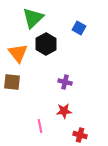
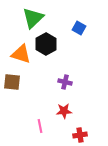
orange triangle: moved 3 px right, 1 px down; rotated 35 degrees counterclockwise
red cross: rotated 24 degrees counterclockwise
